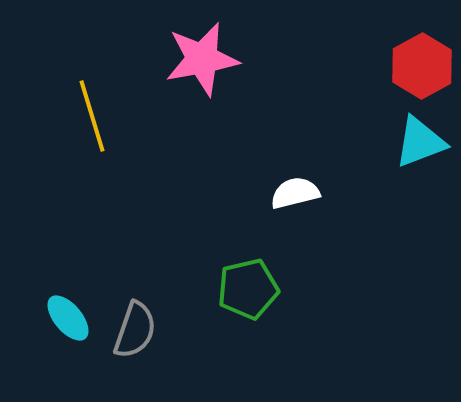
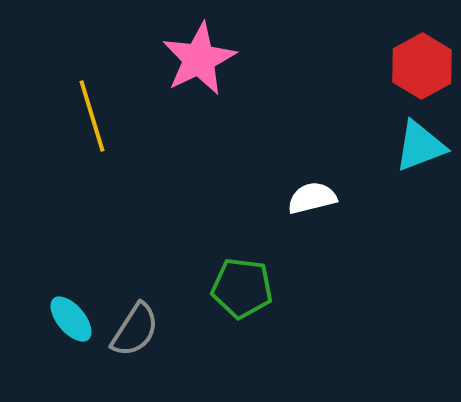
pink star: moved 3 px left; rotated 16 degrees counterclockwise
cyan triangle: moved 4 px down
white semicircle: moved 17 px right, 5 px down
green pentagon: moved 6 px left, 1 px up; rotated 20 degrees clockwise
cyan ellipse: moved 3 px right, 1 px down
gray semicircle: rotated 14 degrees clockwise
